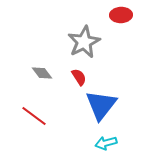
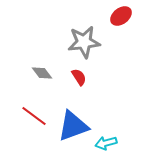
red ellipse: moved 1 px down; rotated 35 degrees counterclockwise
gray star: rotated 20 degrees clockwise
blue triangle: moved 28 px left, 21 px down; rotated 32 degrees clockwise
